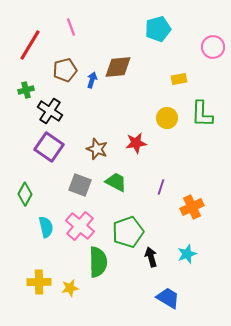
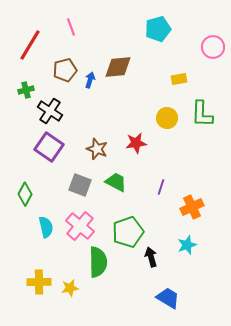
blue arrow: moved 2 px left
cyan star: moved 9 px up
